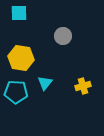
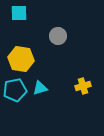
gray circle: moved 5 px left
yellow hexagon: moved 1 px down
cyan triangle: moved 5 px left, 5 px down; rotated 35 degrees clockwise
cyan pentagon: moved 1 px left, 2 px up; rotated 15 degrees counterclockwise
